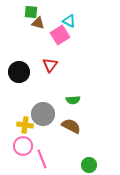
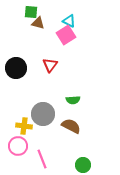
pink square: moved 6 px right
black circle: moved 3 px left, 4 px up
yellow cross: moved 1 px left, 1 px down
pink circle: moved 5 px left
green circle: moved 6 px left
